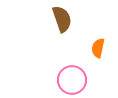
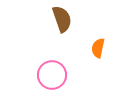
pink circle: moved 20 px left, 5 px up
